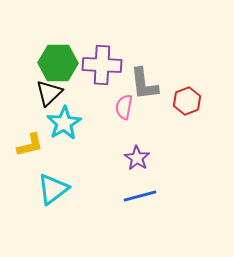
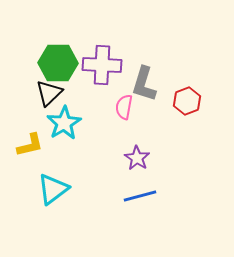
gray L-shape: rotated 24 degrees clockwise
